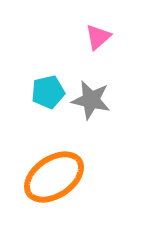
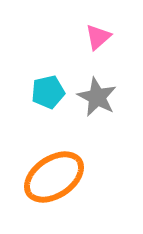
gray star: moved 6 px right, 3 px up; rotated 15 degrees clockwise
